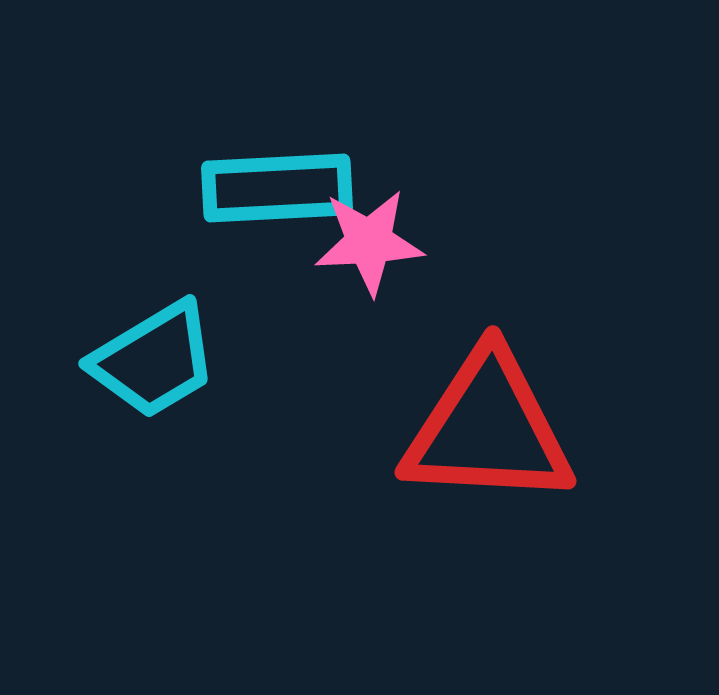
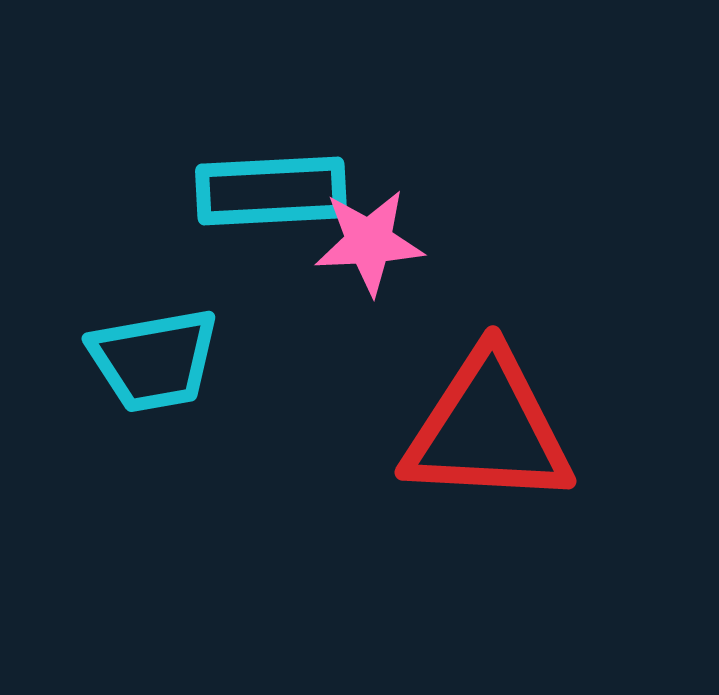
cyan rectangle: moved 6 px left, 3 px down
cyan trapezoid: rotated 21 degrees clockwise
